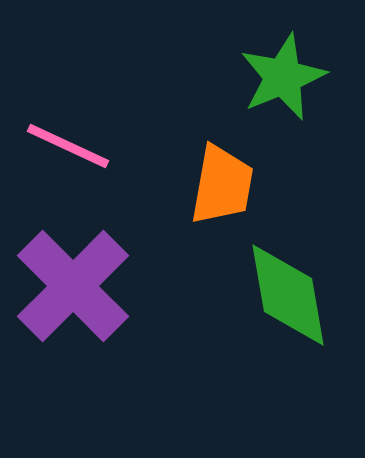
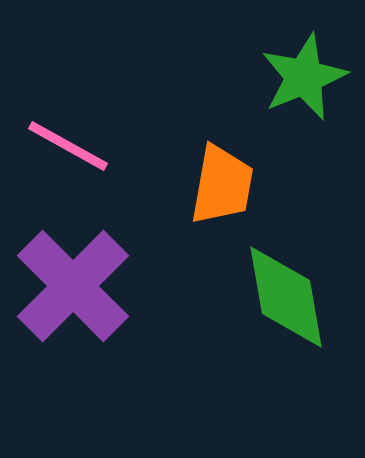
green star: moved 21 px right
pink line: rotated 4 degrees clockwise
green diamond: moved 2 px left, 2 px down
